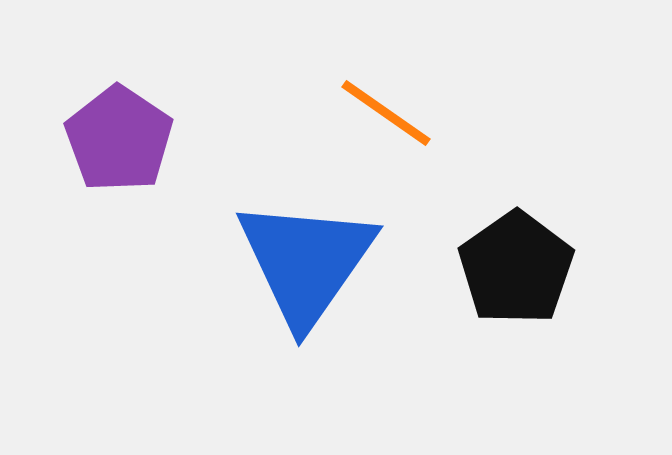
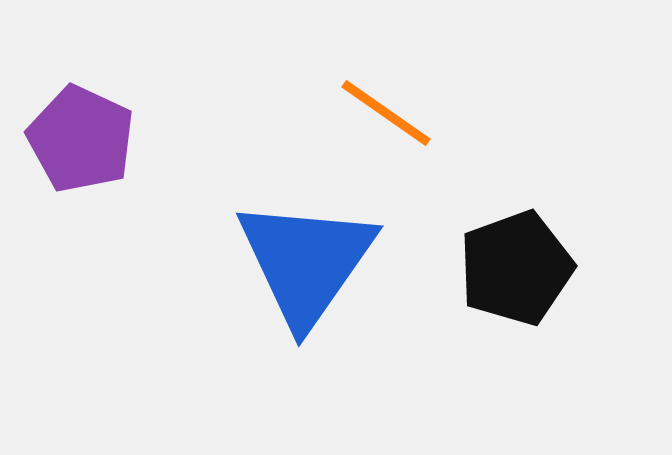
purple pentagon: moved 38 px left; rotated 9 degrees counterclockwise
black pentagon: rotated 15 degrees clockwise
